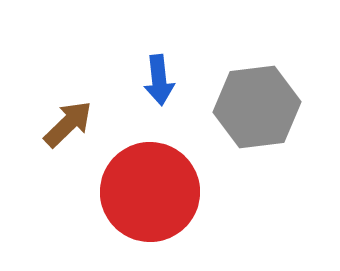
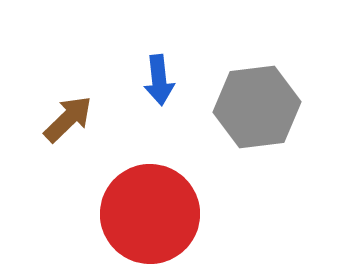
brown arrow: moved 5 px up
red circle: moved 22 px down
